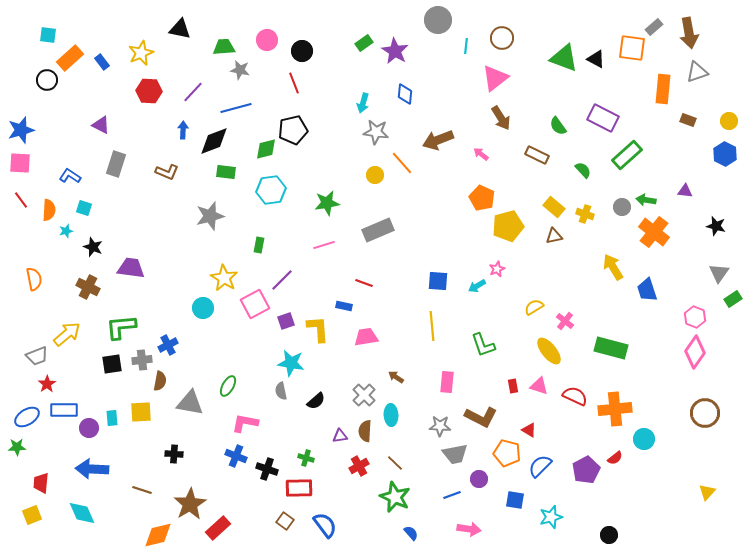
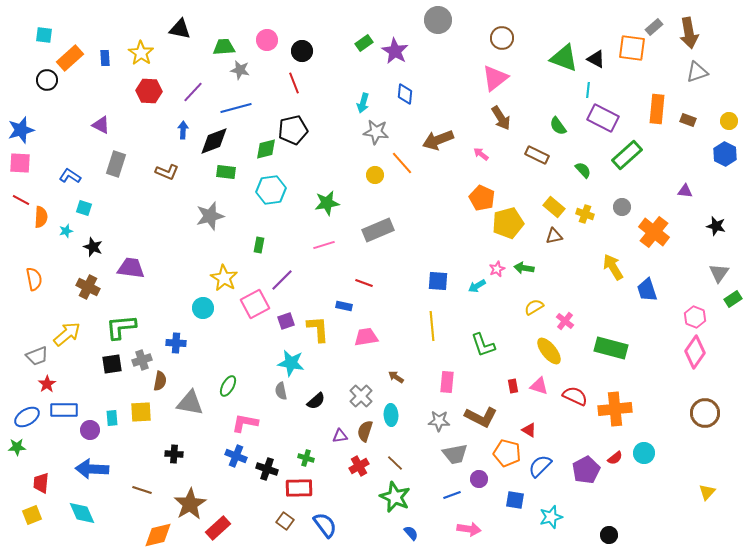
cyan square at (48, 35): moved 4 px left
cyan line at (466, 46): moved 122 px right, 44 px down
yellow star at (141, 53): rotated 15 degrees counterclockwise
blue rectangle at (102, 62): moved 3 px right, 4 px up; rotated 35 degrees clockwise
orange rectangle at (663, 89): moved 6 px left, 20 px down
red line at (21, 200): rotated 24 degrees counterclockwise
green arrow at (646, 200): moved 122 px left, 68 px down
orange semicircle at (49, 210): moved 8 px left, 7 px down
yellow pentagon at (508, 226): moved 3 px up
blue cross at (168, 345): moved 8 px right, 2 px up; rotated 30 degrees clockwise
gray cross at (142, 360): rotated 12 degrees counterclockwise
gray cross at (364, 395): moved 3 px left, 1 px down
gray star at (440, 426): moved 1 px left, 5 px up
purple circle at (89, 428): moved 1 px right, 2 px down
brown semicircle at (365, 431): rotated 15 degrees clockwise
cyan circle at (644, 439): moved 14 px down
